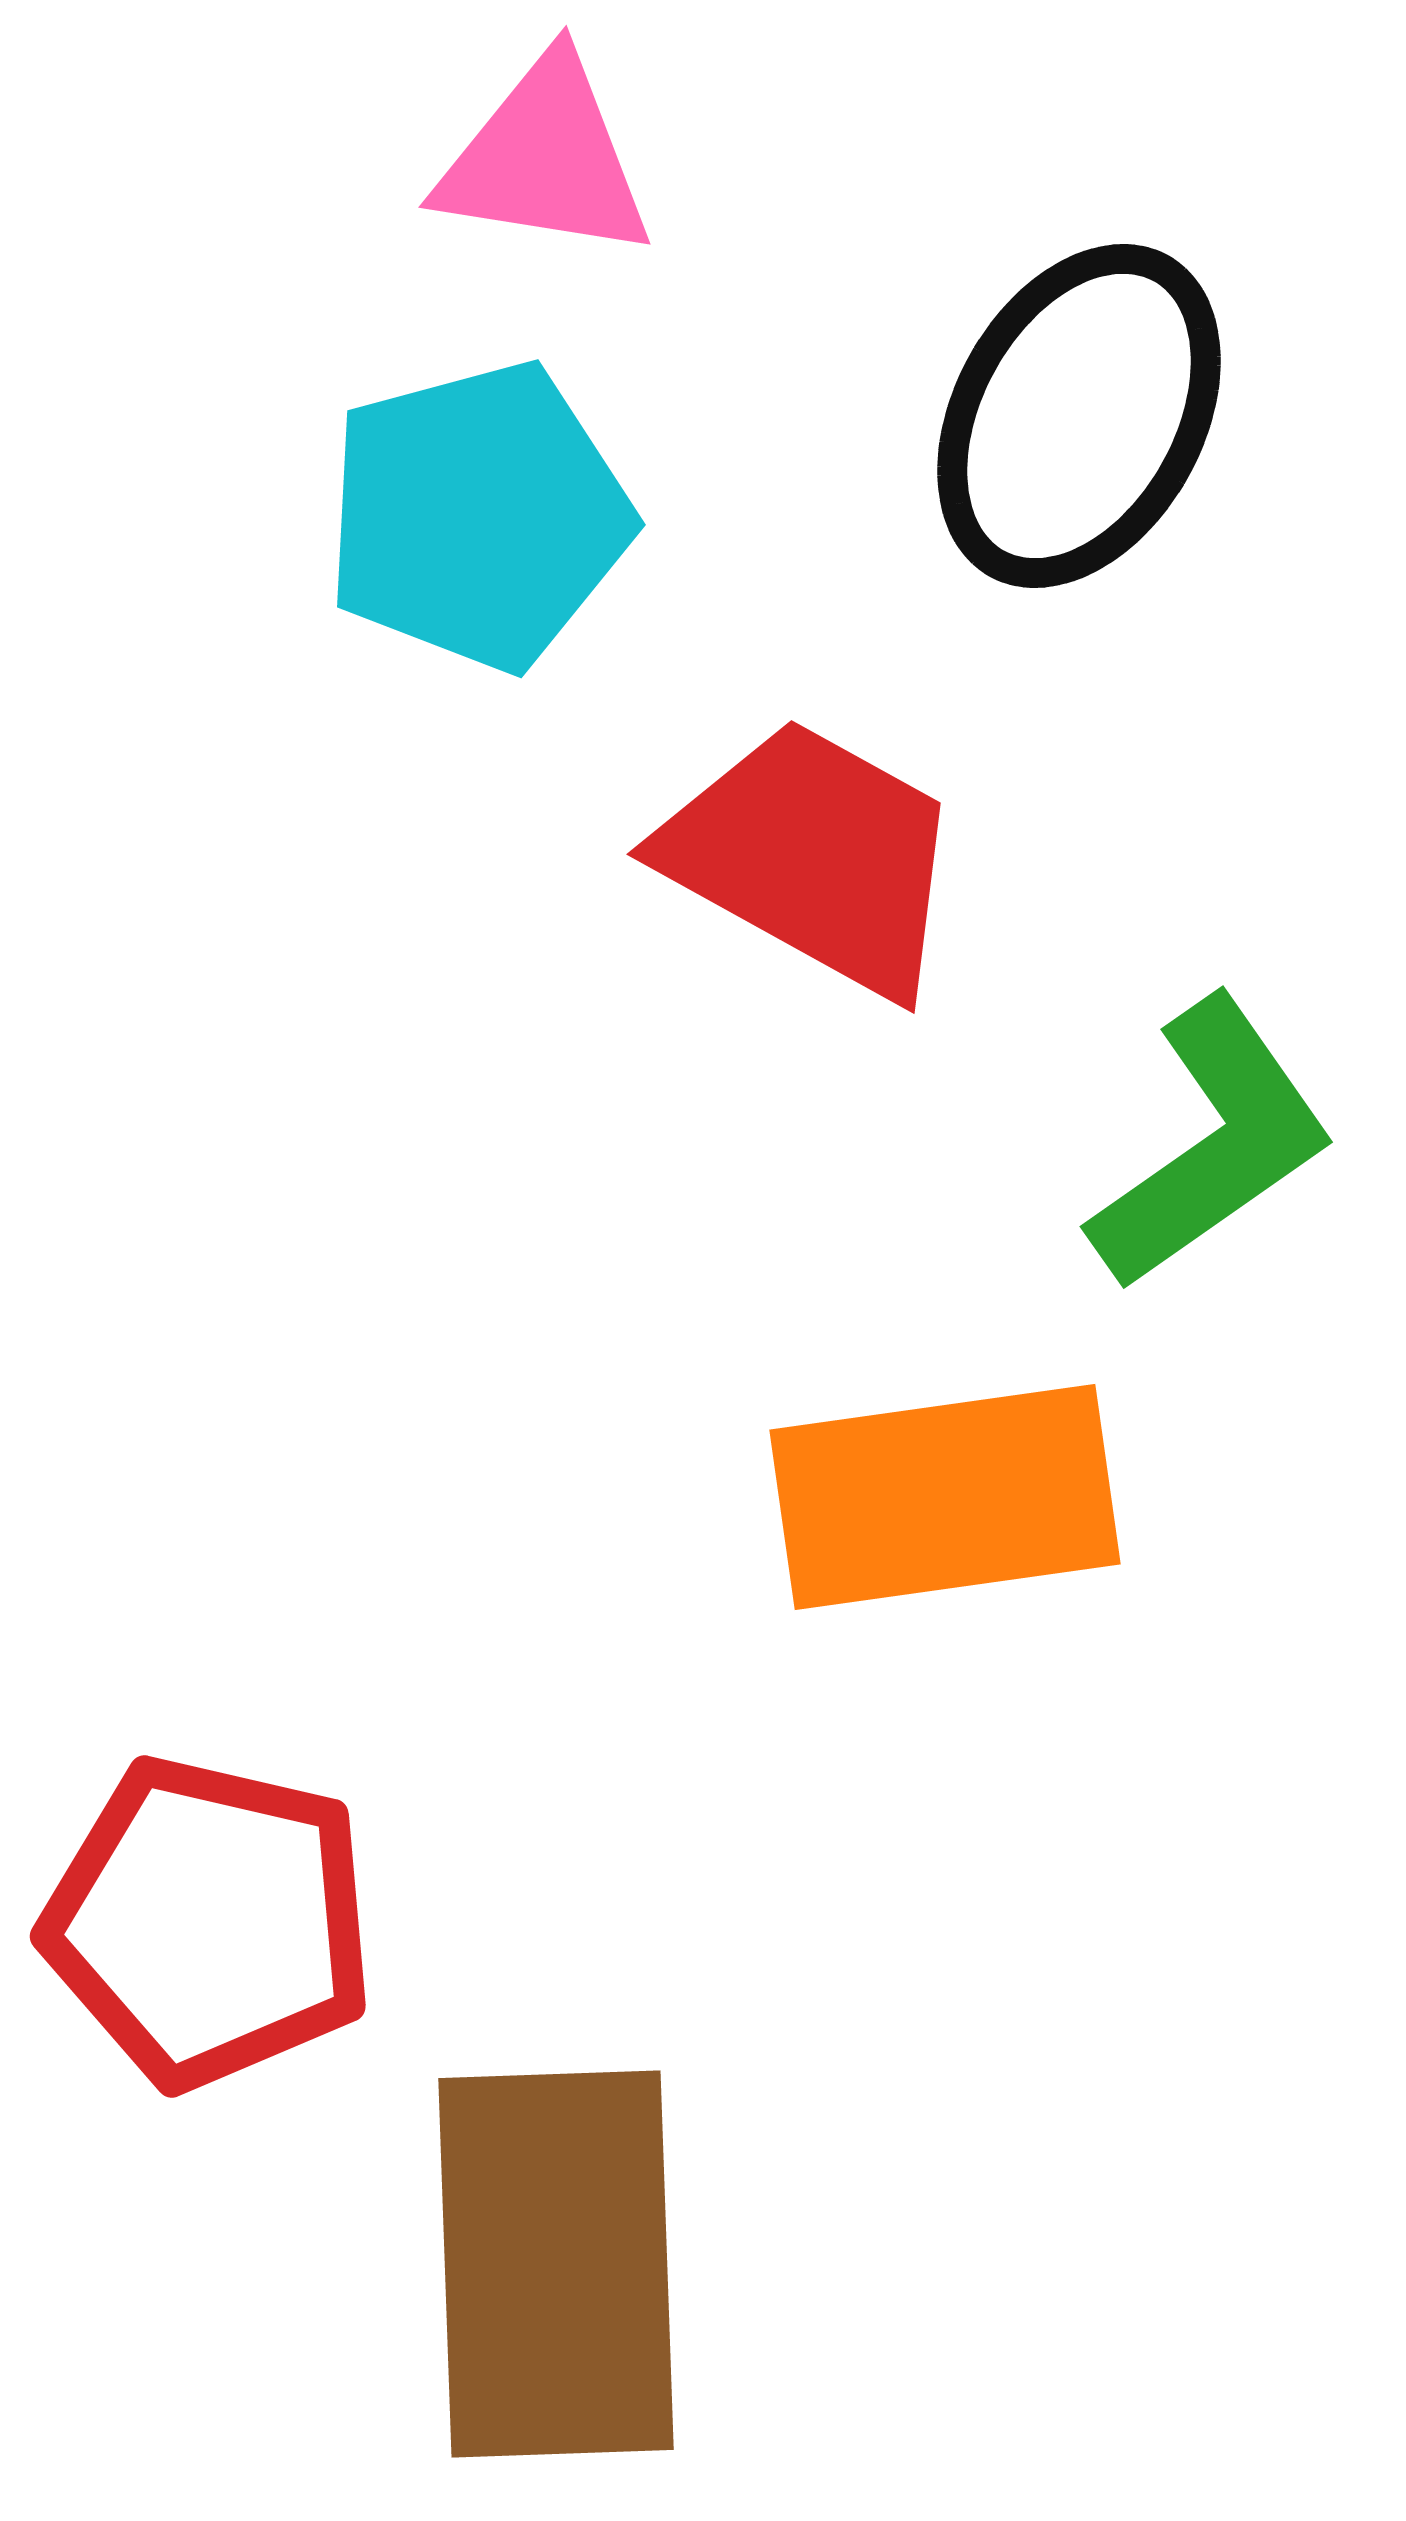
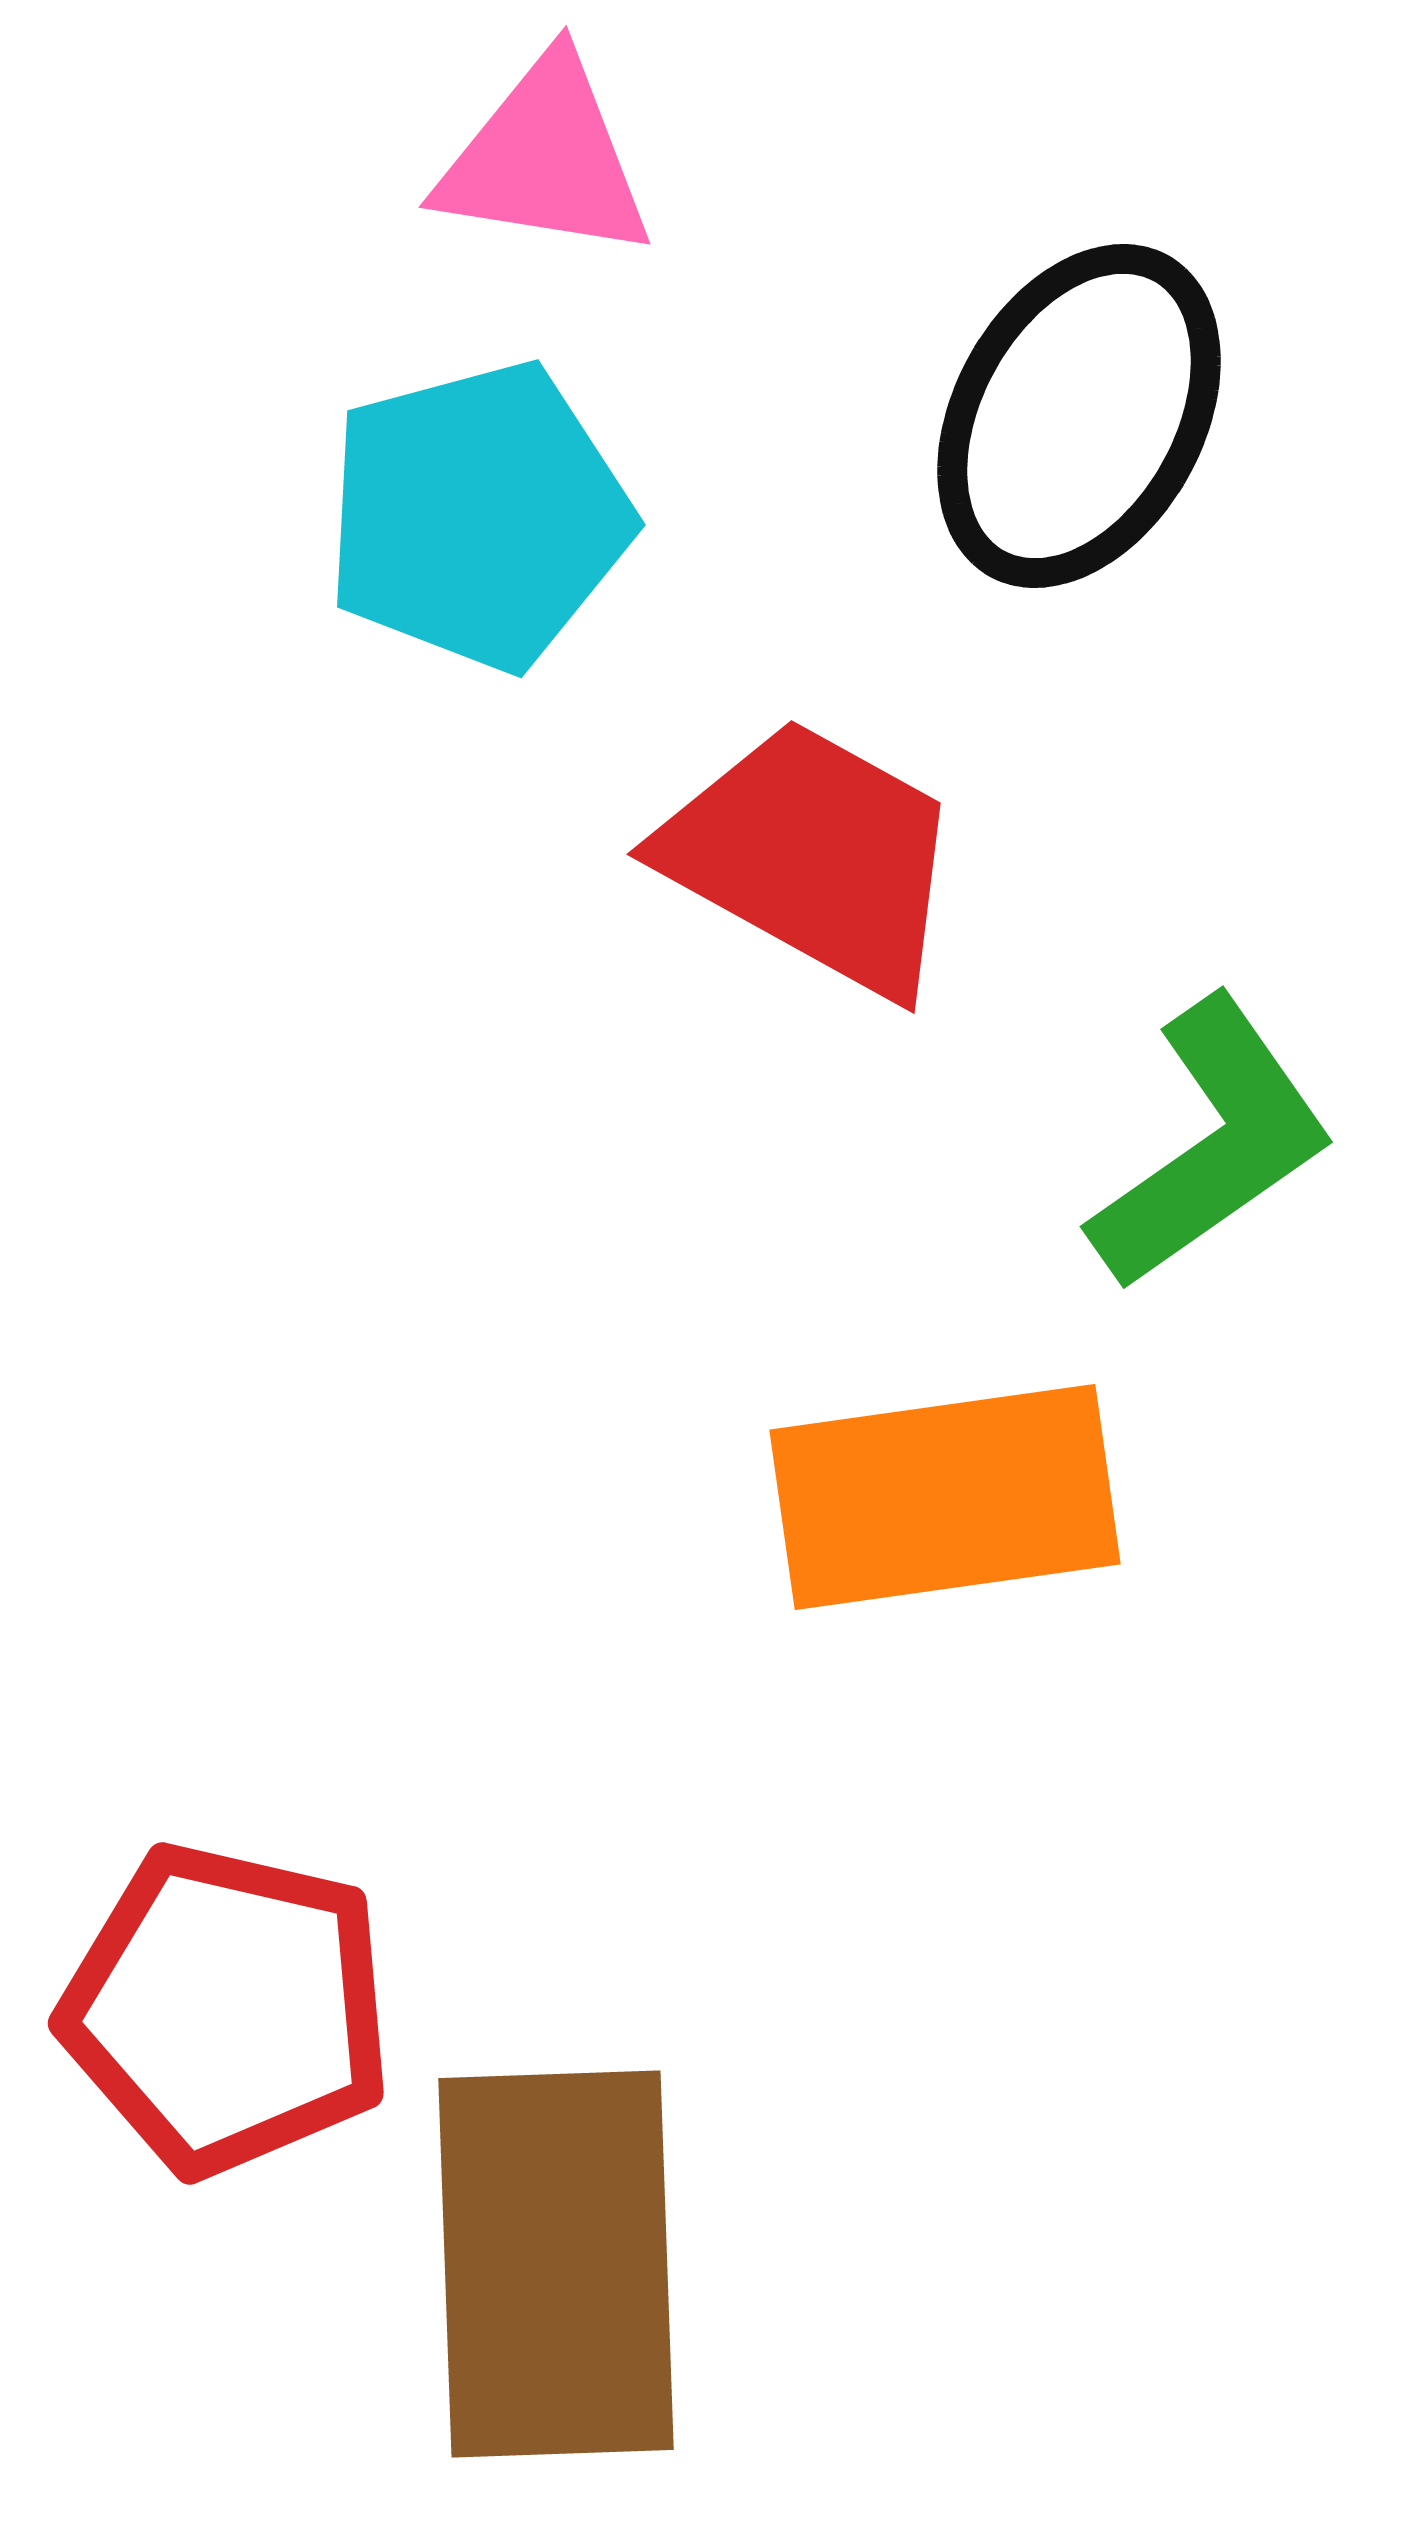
red pentagon: moved 18 px right, 87 px down
